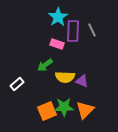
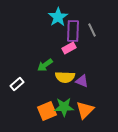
pink rectangle: moved 12 px right, 4 px down; rotated 48 degrees counterclockwise
